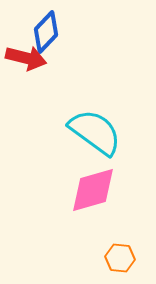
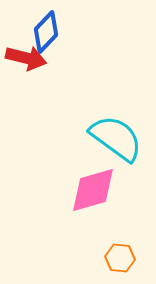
cyan semicircle: moved 21 px right, 6 px down
